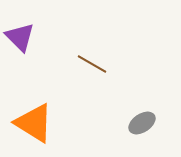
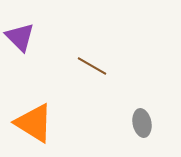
brown line: moved 2 px down
gray ellipse: rotated 68 degrees counterclockwise
